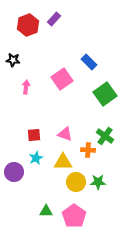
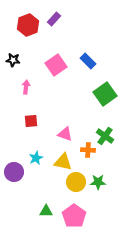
blue rectangle: moved 1 px left, 1 px up
pink square: moved 6 px left, 14 px up
red square: moved 3 px left, 14 px up
yellow triangle: rotated 12 degrees clockwise
